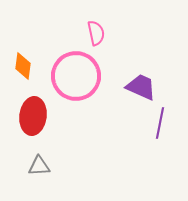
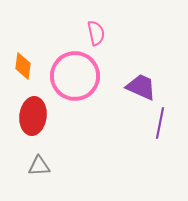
pink circle: moved 1 px left
